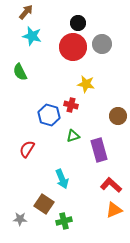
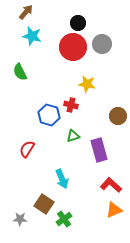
yellow star: moved 1 px right
green cross: moved 2 px up; rotated 21 degrees counterclockwise
